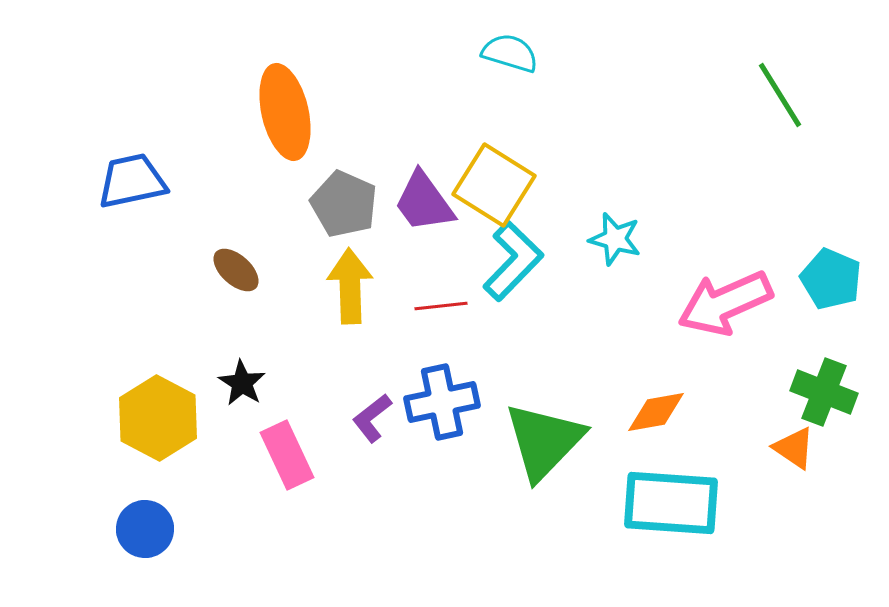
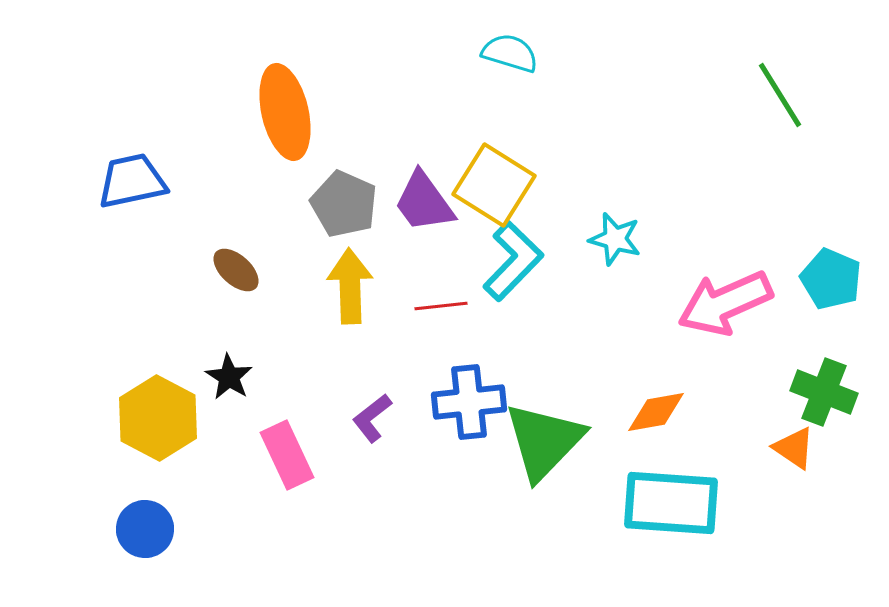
black star: moved 13 px left, 6 px up
blue cross: moved 27 px right; rotated 6 degrees clockwise
